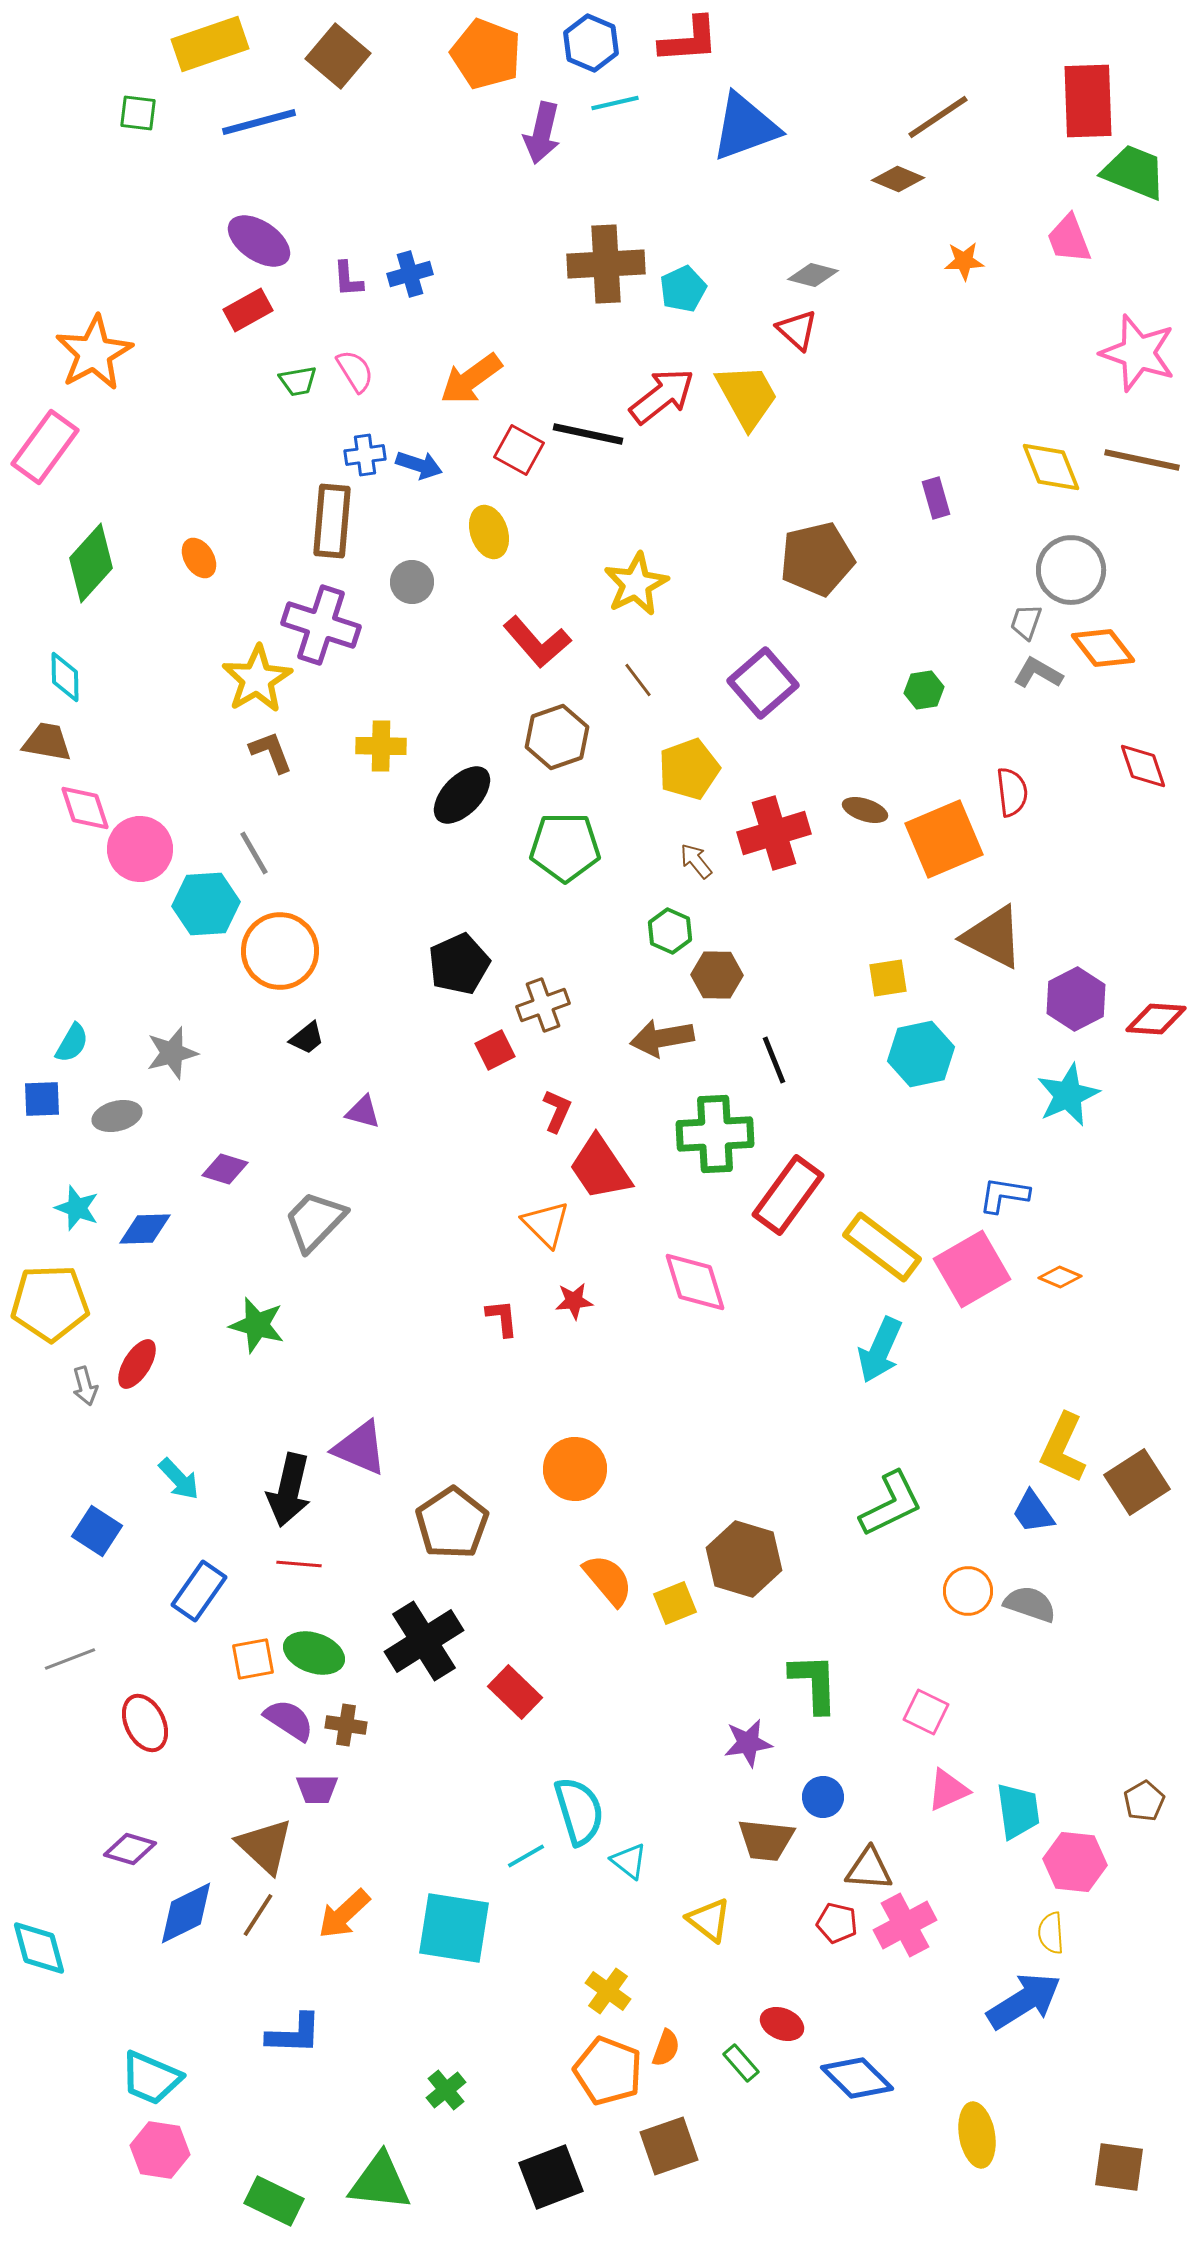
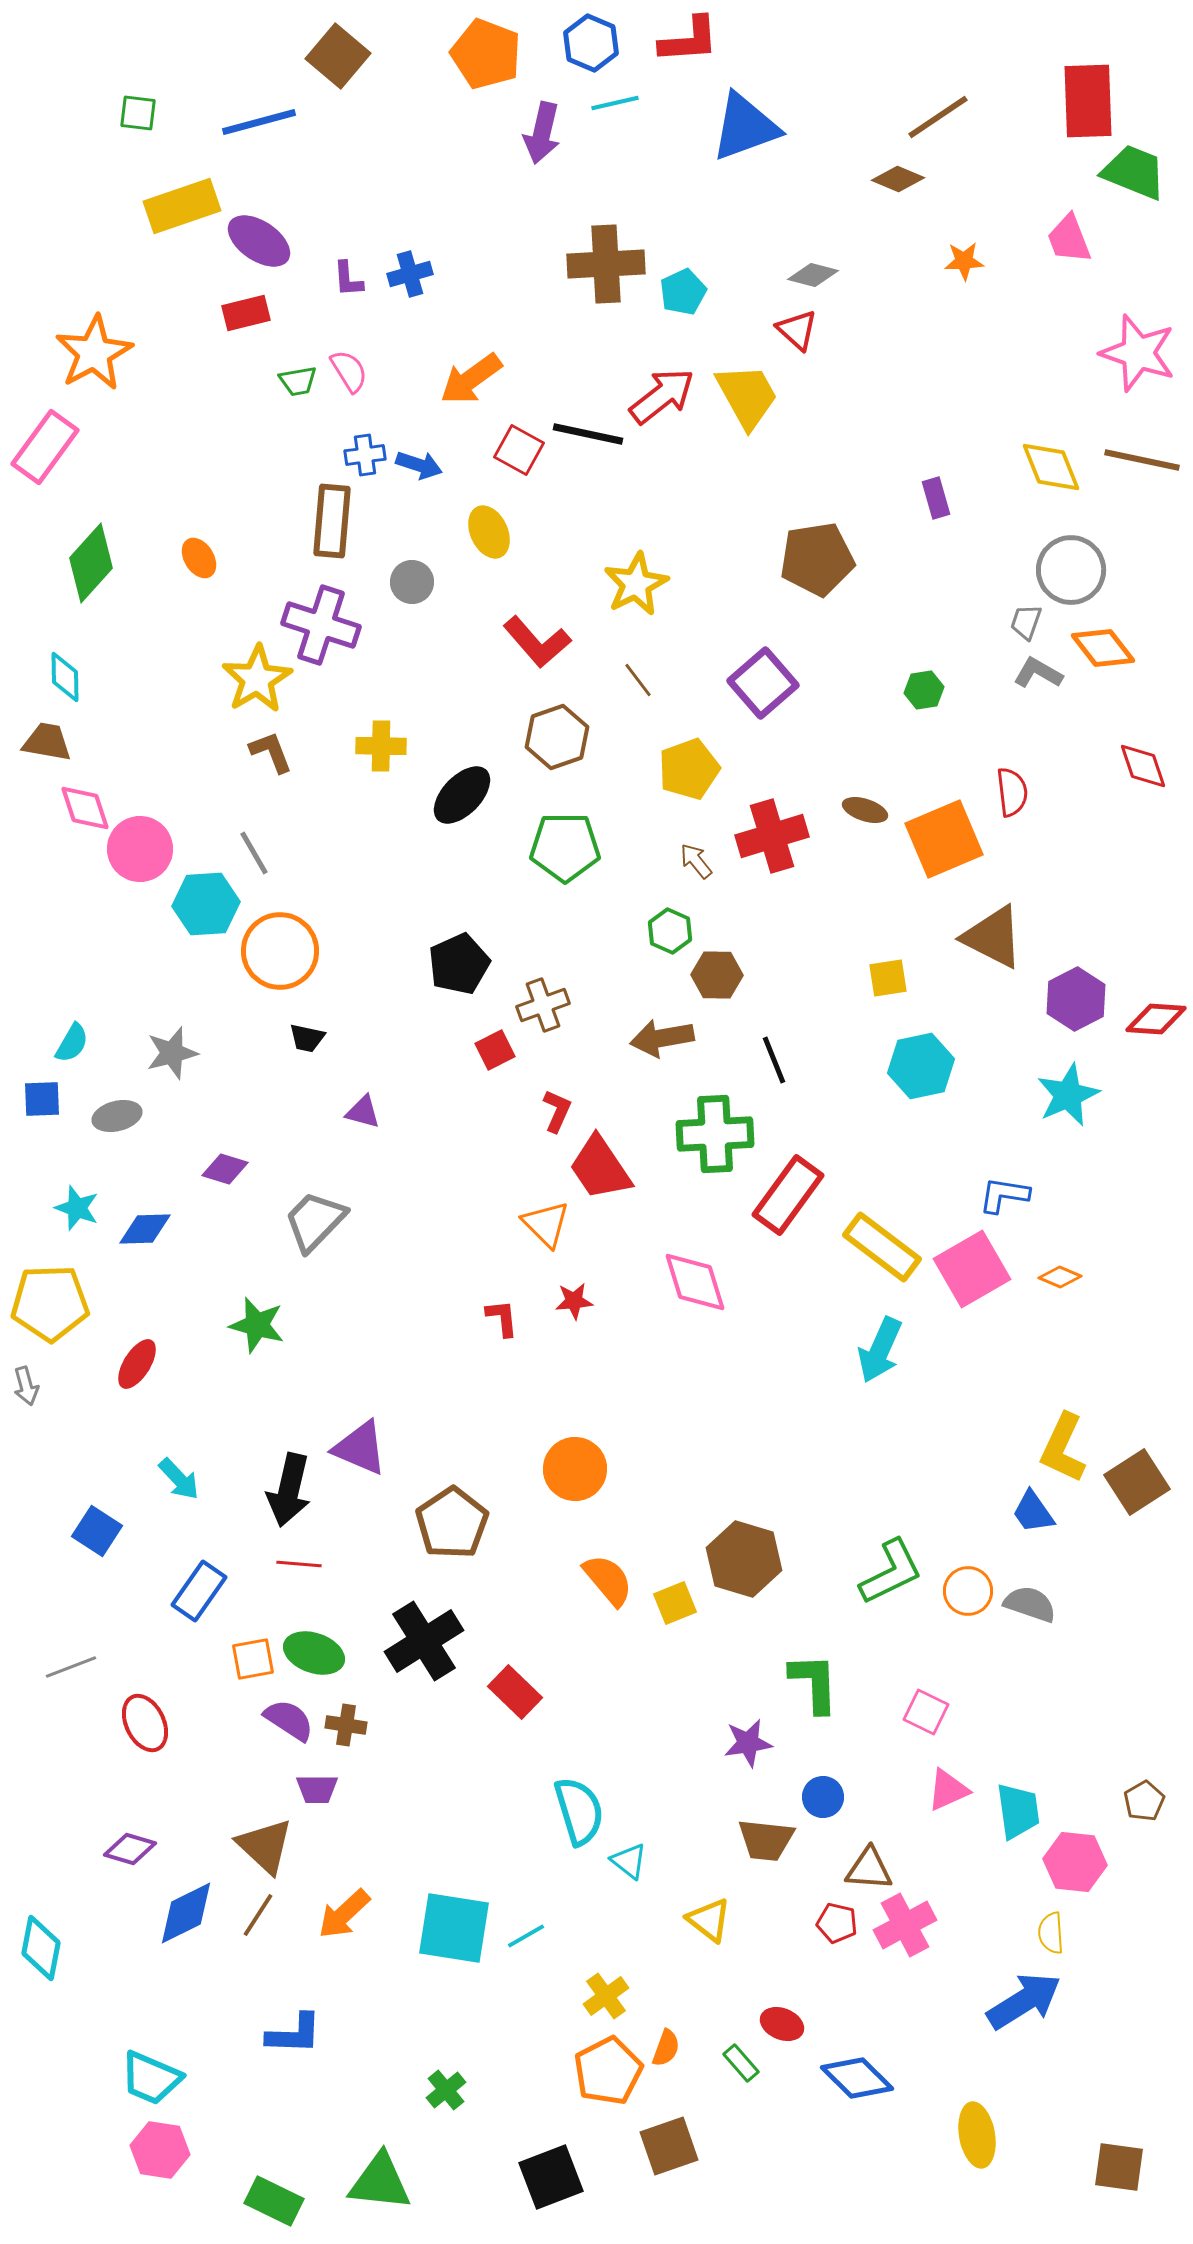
yellow rectangle at (210, 44): moved 28 px left, 162 px down
cyan pentagon at (683, 289): moved 3 px down
red rectangle at (248, 310): moved 2 px left, 3 px down; rotated 15 degrees clockwise
pink semicircle at (355, 371): moved 6 px left
yellow ellipse at (489, 532): rotated 6 degrees counterclockwise
brown pentagon at (817, 559): rotated 4 degrees clockwise
red cross at (774, 833): moved 2 px left, 3 px down
black trapezoid at (307, 1038): rotated 51 degrees clockwise
cyan hexagon at (921, 1054): moved 12 px down
gray arrow at (85, 1386): moved 59 px left
green L-shape at (891, 1504): moved 68 px down
gray line at (70, 1659): moved 1 px right, 8 px down
cyan line at (526, 1856): moved 80 px down
cyan diamond at (39, 1948): moved 2 px right; rotated 26 degrees clockwise
yellow cross at (608, 1991): moved 2 px left, 5 px down; rotated 18 degrees clockwise
orange pentagon at (608, 2071): rotated 24 degrees clockwise
